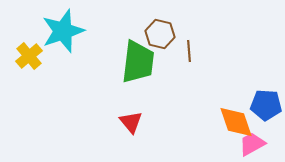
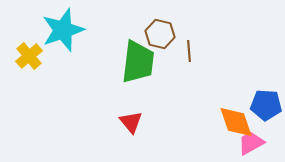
cyan star: moved 1 px up
pink trapezoid: moved 1 px left, 1 px up
